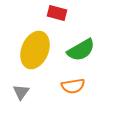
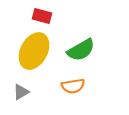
red rectangle: moved 15 px left, 3 px down
yellow ellipse: moved 1 px left, 1 px down; rotated 6 degrees clockwise
gray triangle: rotated 24 degrees clockwise
